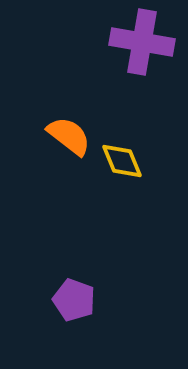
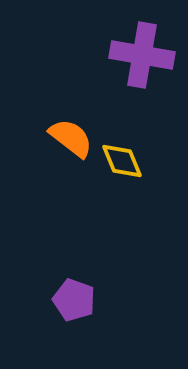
purple cross: moved 13 px down
orange semicircle: moved 2 px right, 2 px down
